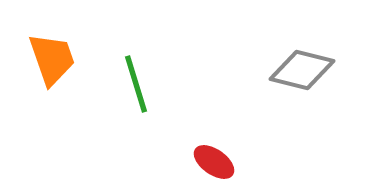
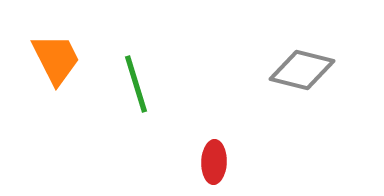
orange trapezoid: moved 4 px right; rotated 8 degrees counterclockwise
red ellipse: rotated 57 degrees clockwise
